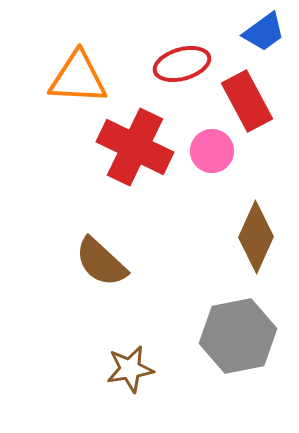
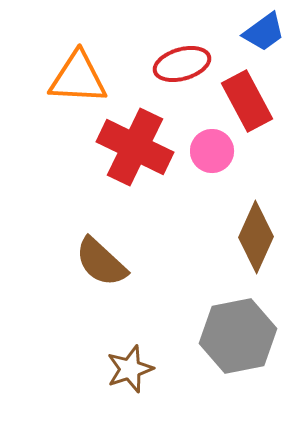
brown star: rotated 9 degrees counterclockwise
